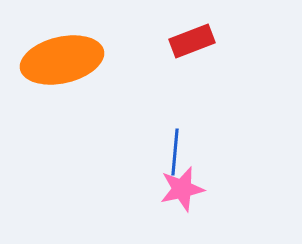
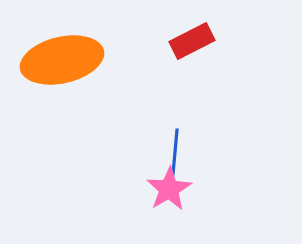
red rectangle: rotated 6 degrees counterclockwise
pink star: moved 13 px left; rotated 18 degrees counterclockwise
